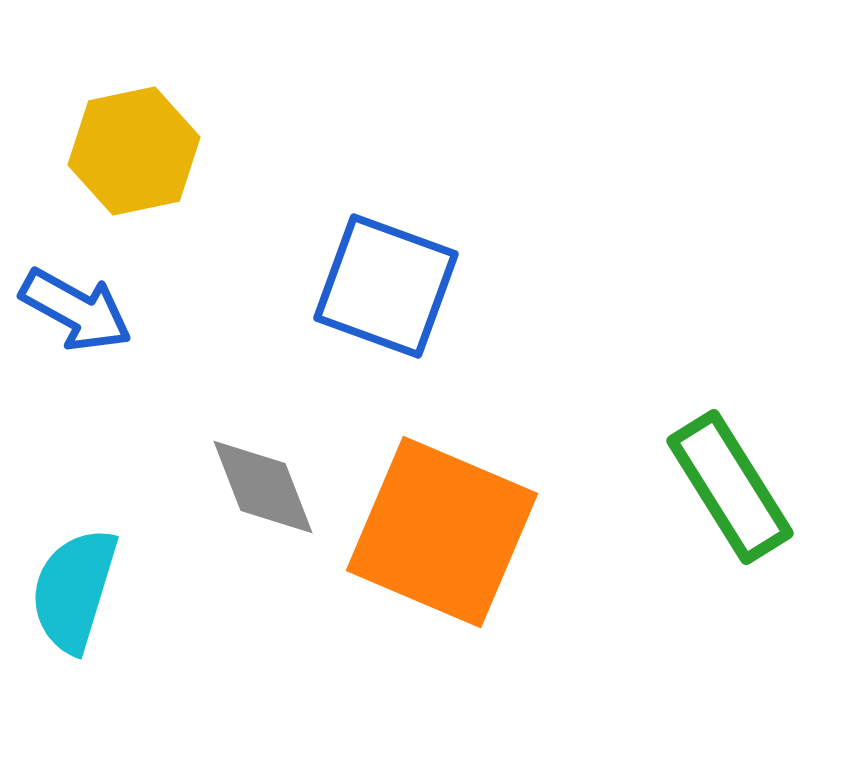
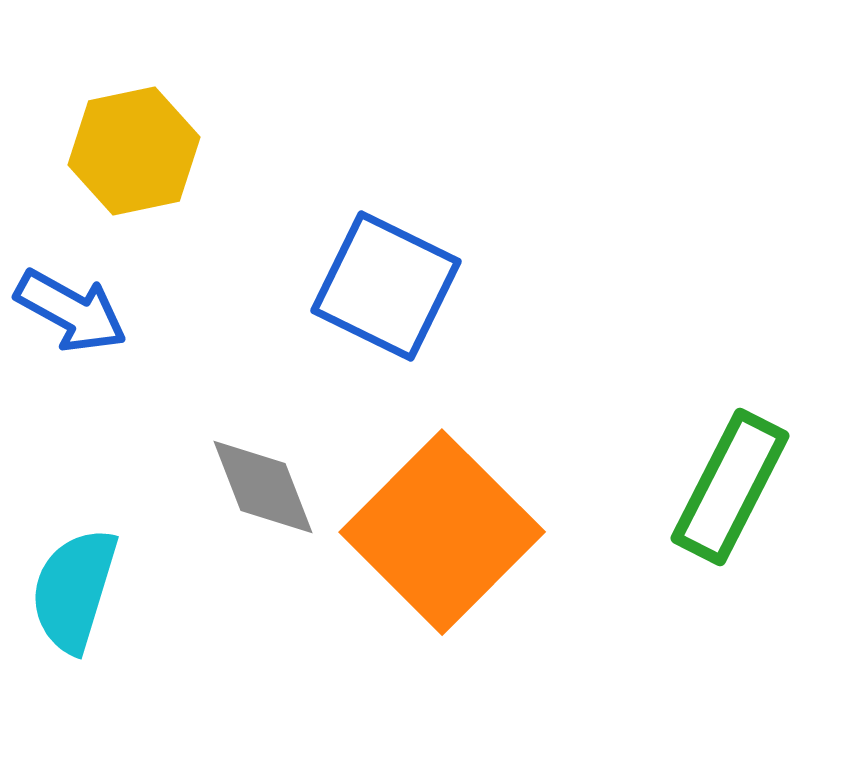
blue square: rotated 6 degrees clockwise
blue arrow: moved 5 px left, 1 px down
green rectangle: rotated 59 degrees clockwise
orange square: rotated 22 degrees clockwise
